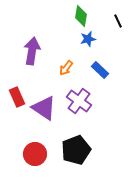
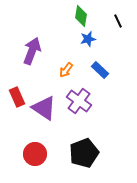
purple arrow: rotated 12 degrees clockwise
orange arrow: moved 2 px down
black pentagon: moved 8 px right, 3 px down
